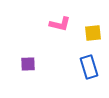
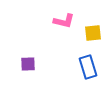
pink L-shape: moved 4 px right, 3 px up
blue rectangle: moved 1 px left
